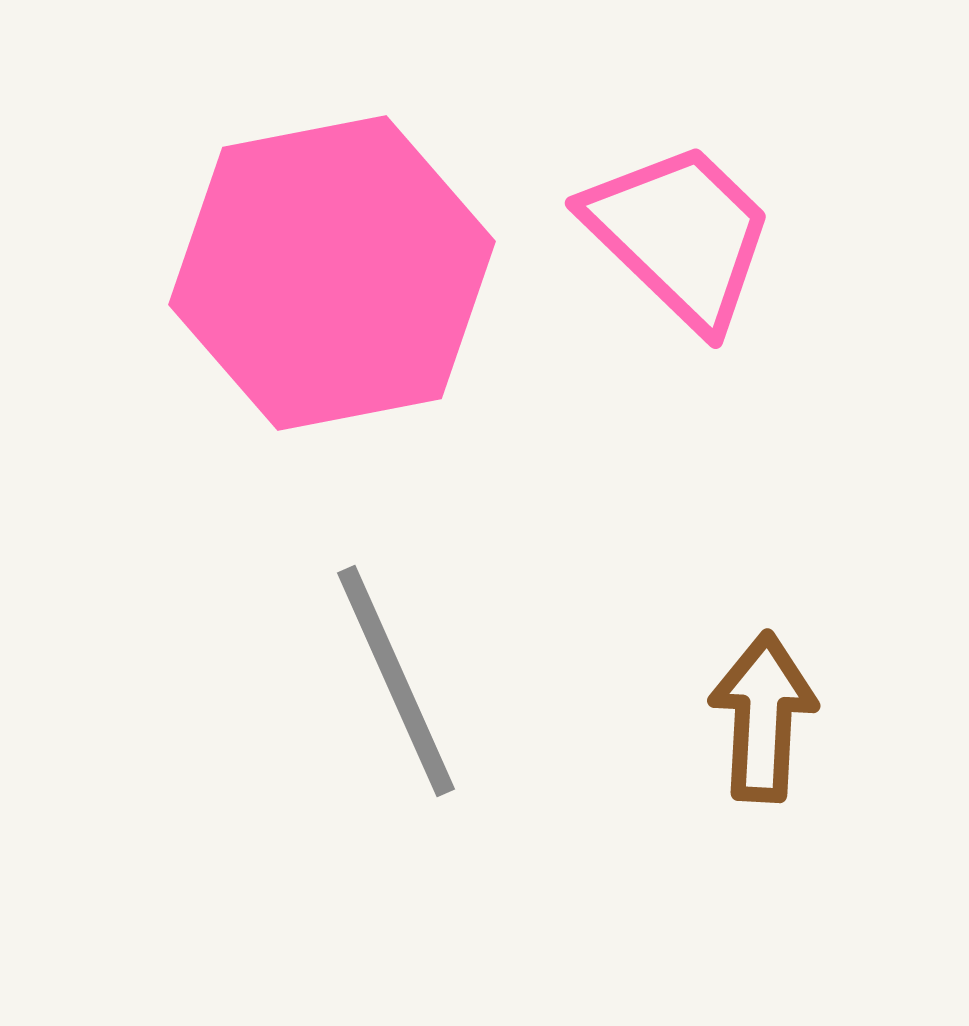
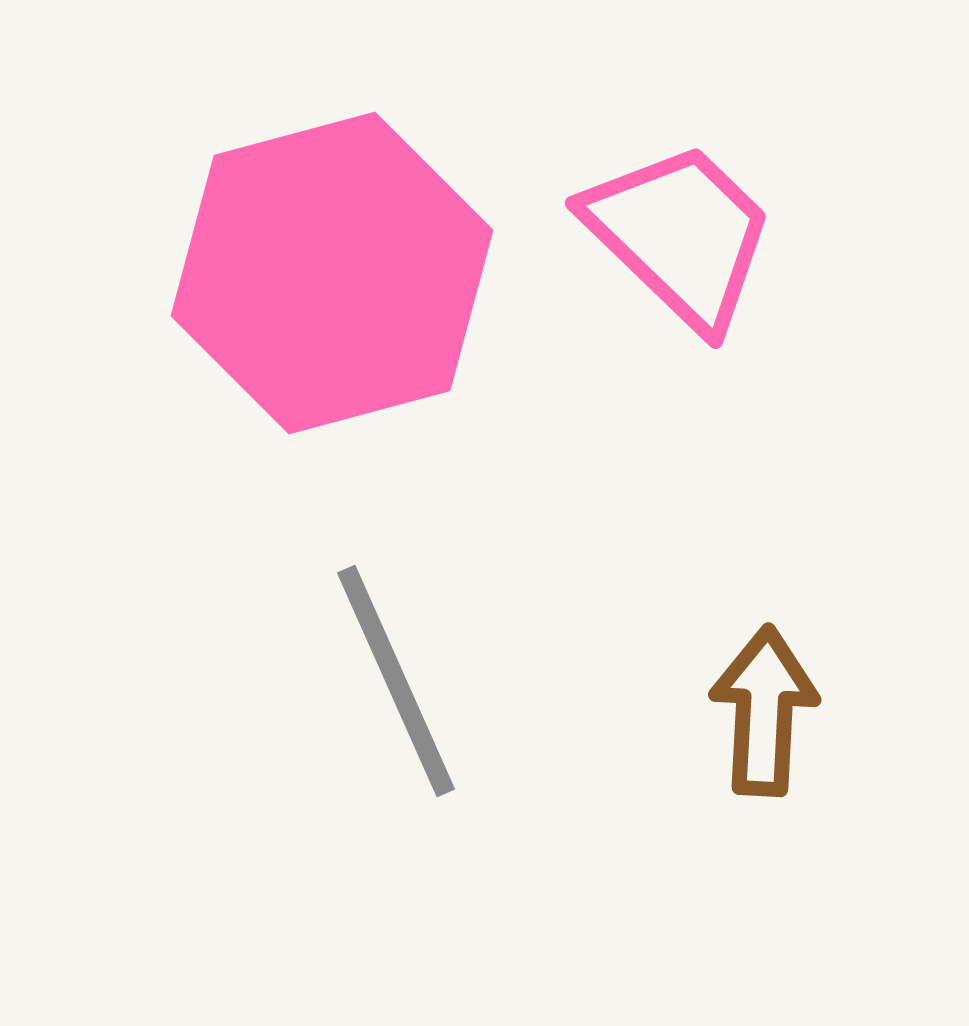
pink hexagon: rotated 4 degrees counterclockwise
brown arrow: moved 1 px right, 6 px up
